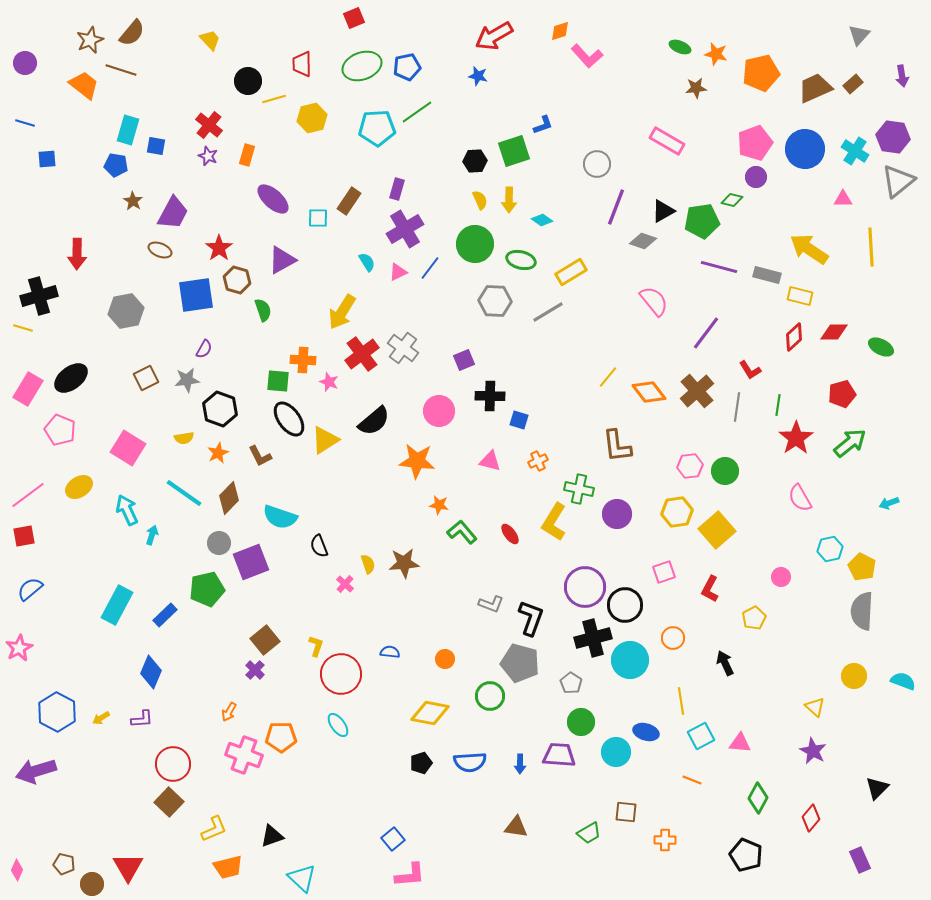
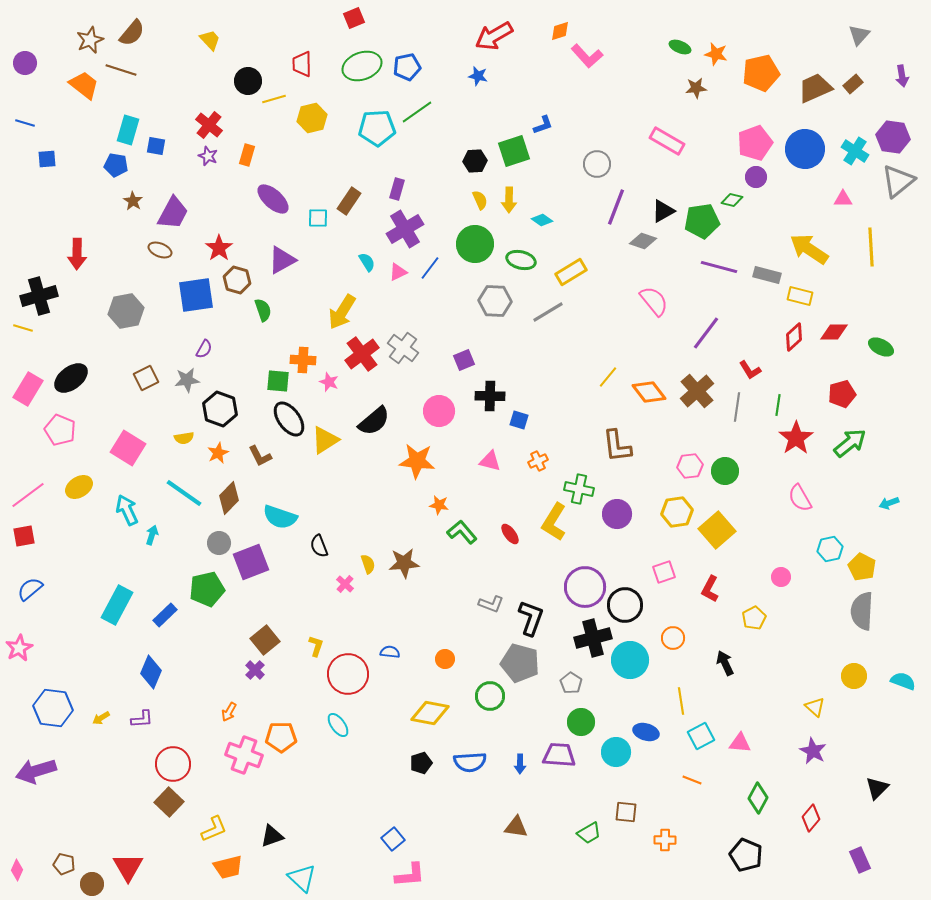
red circle at (341, 674): moved 7 px right
blue hexagon at (57, 712): moved 4 px left, 4 px up; rotated 21 degrees counterclockwise
